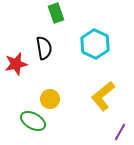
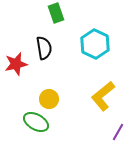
yellow circle: moved 1 px left
green ellipse: moved 3 px right, 1 px down
purple line: moved 2 px left
